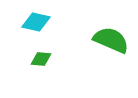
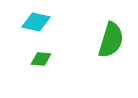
green semicircle: rotated 84 degrees clockwise
